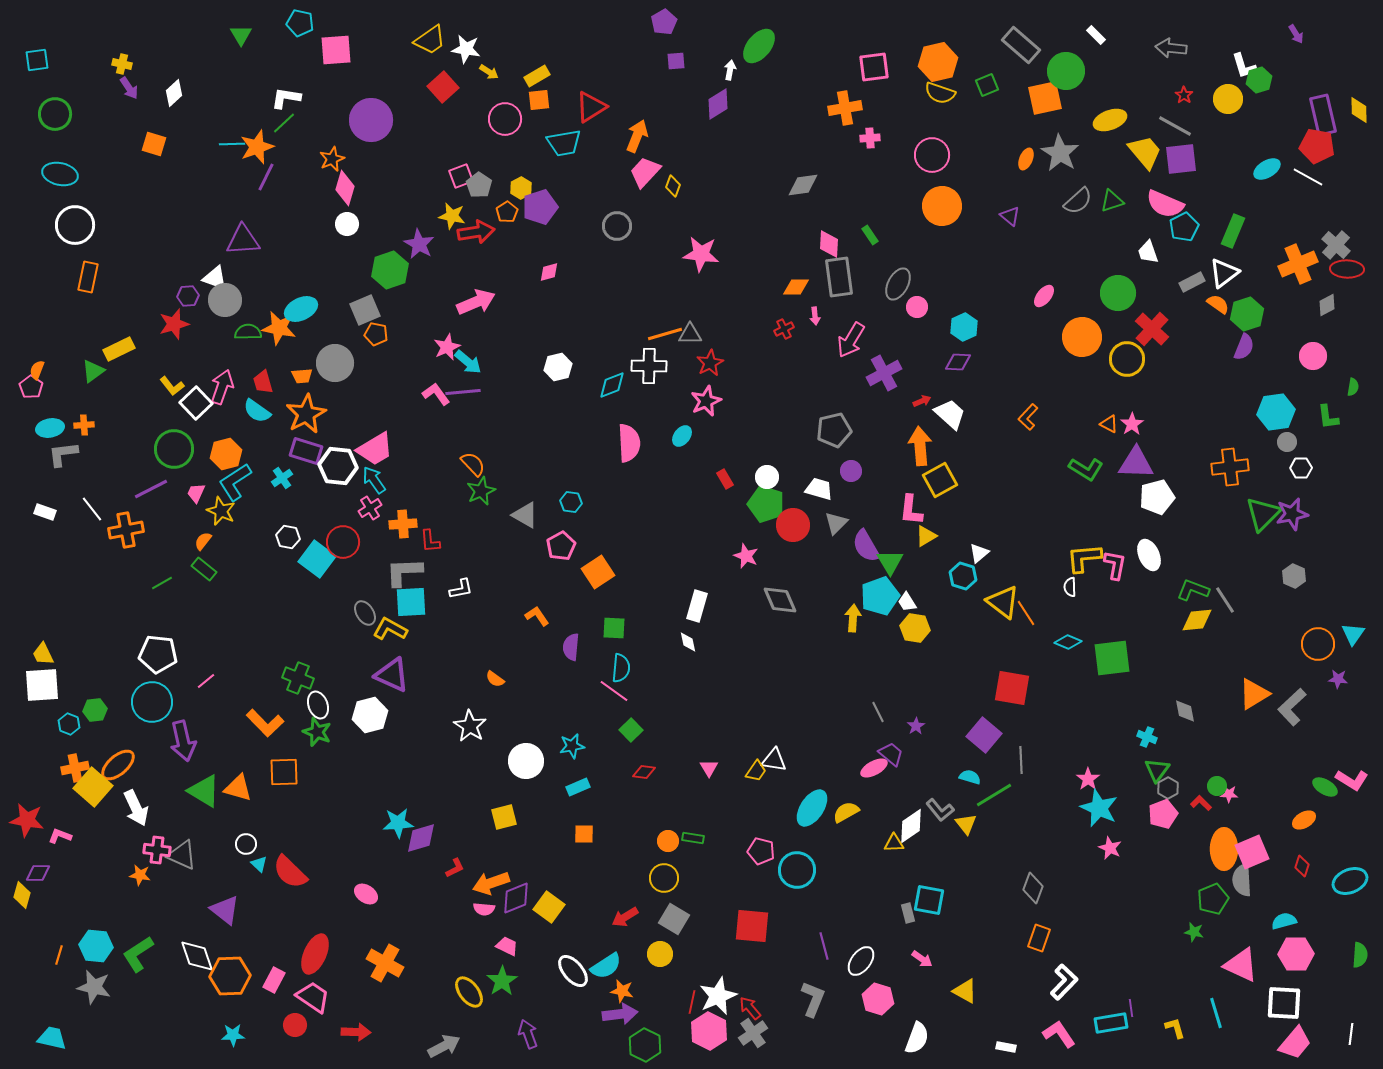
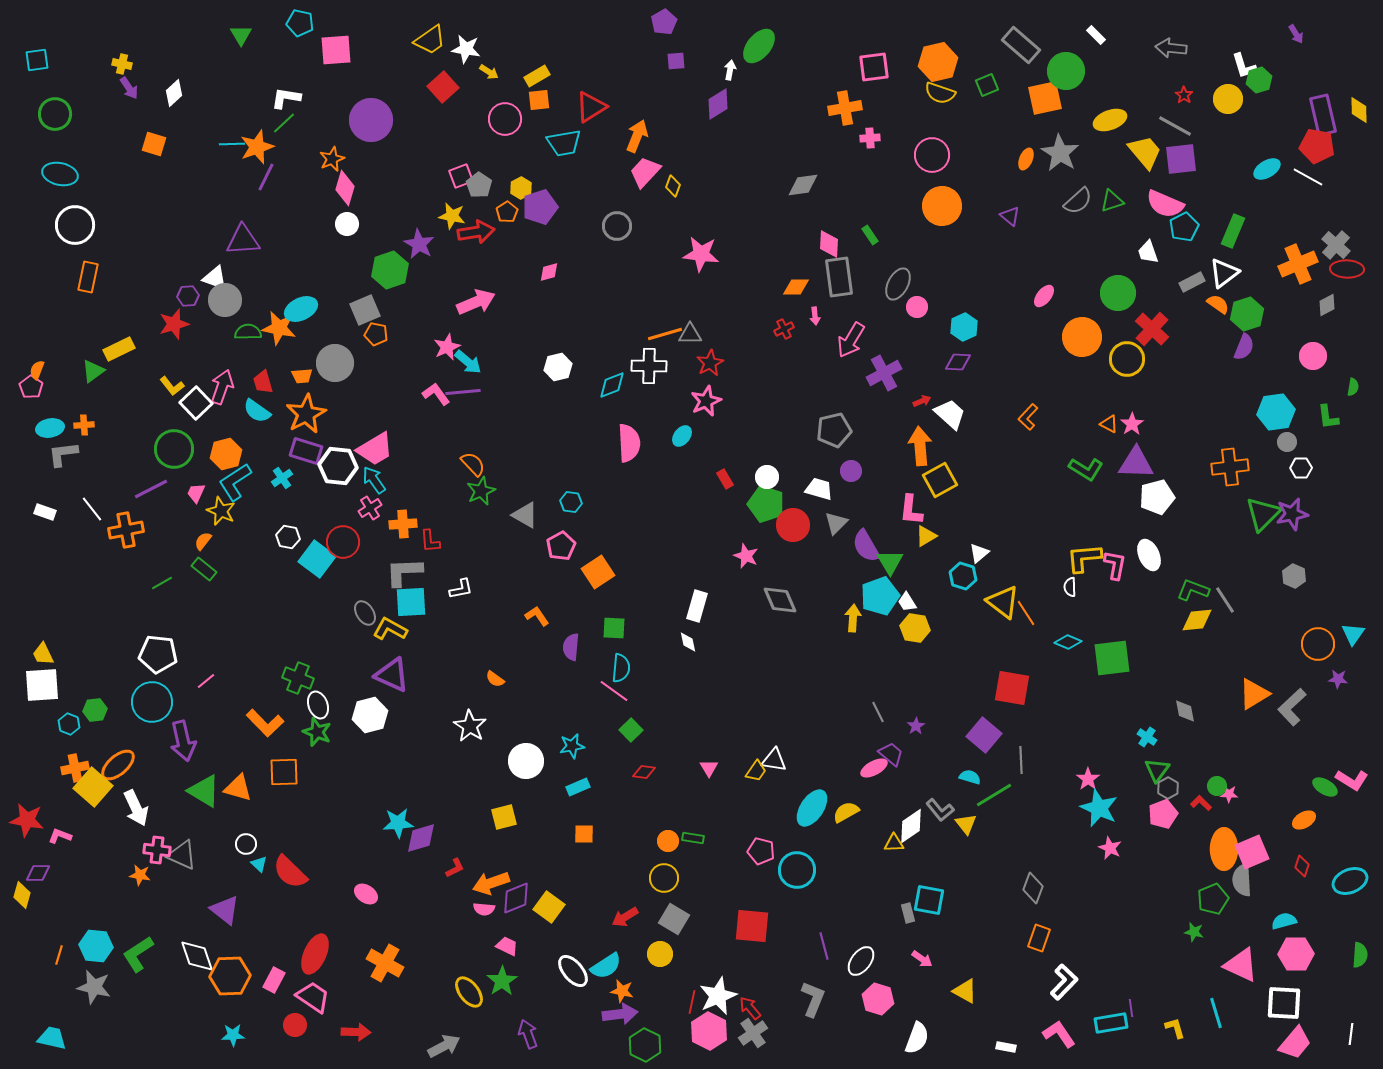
cyan cross at (1147, 737): rotated 12 degrees clockwise
